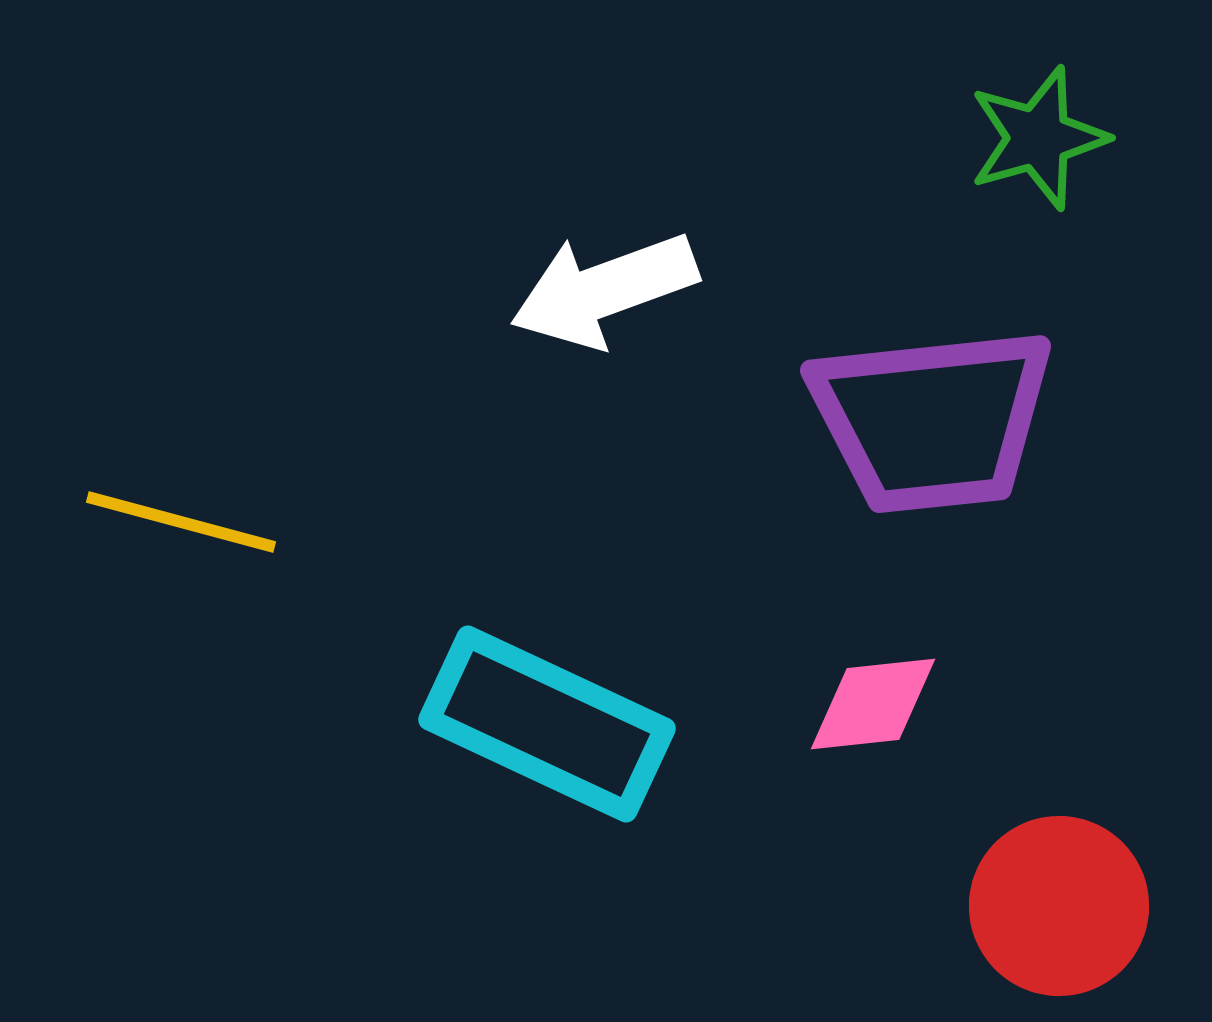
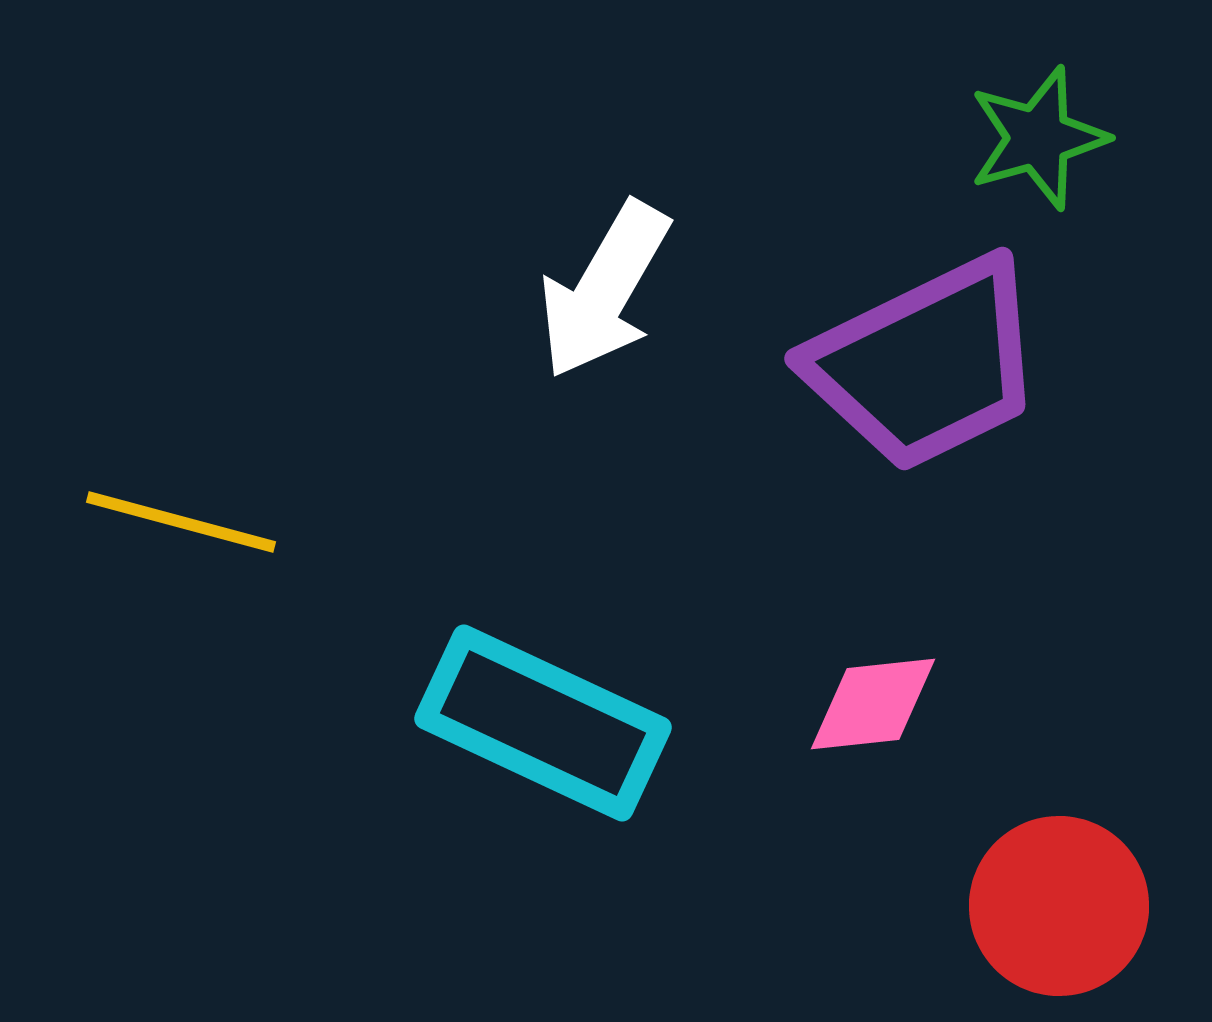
white arrow: rotated 40 degrees counterclockwise
purple trapezoid: moved 6 px left, 56 px up; rotated 20 degrees counterclockwise
cyan rectangle: moved 4 px left, 1 px up
